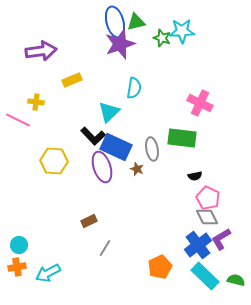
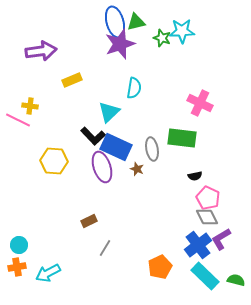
yellow cross: moved 6 px left, 4 px down
